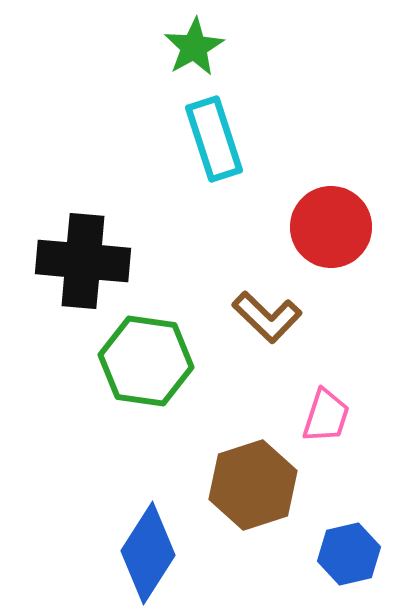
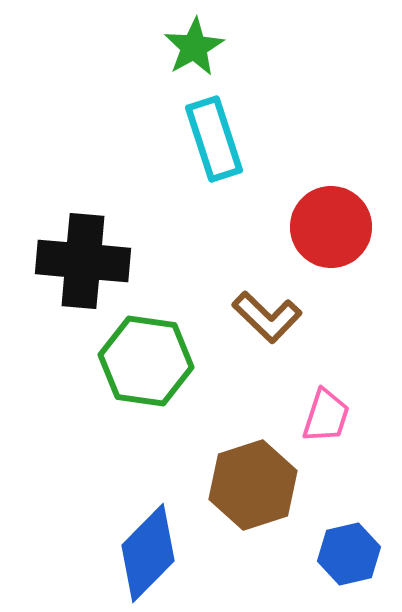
blue diamond: rotated 12 degrees clockwise
